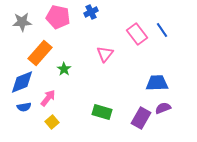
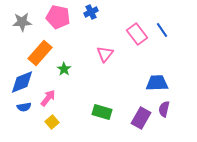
purple semicircle: moved 1 px right, 1 px down; rotated 56 degrees counterclockwise
